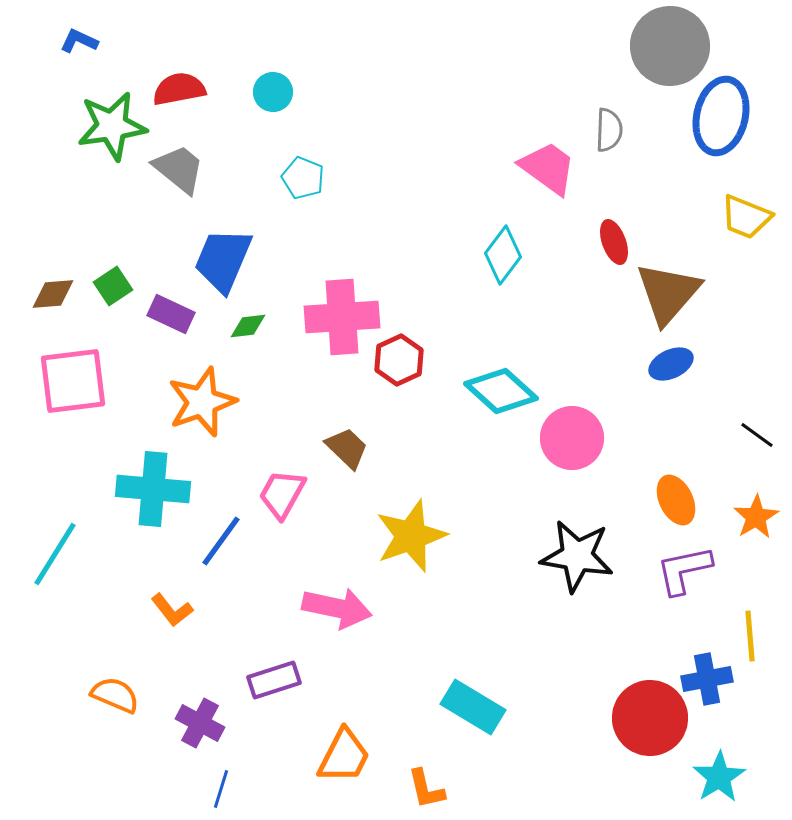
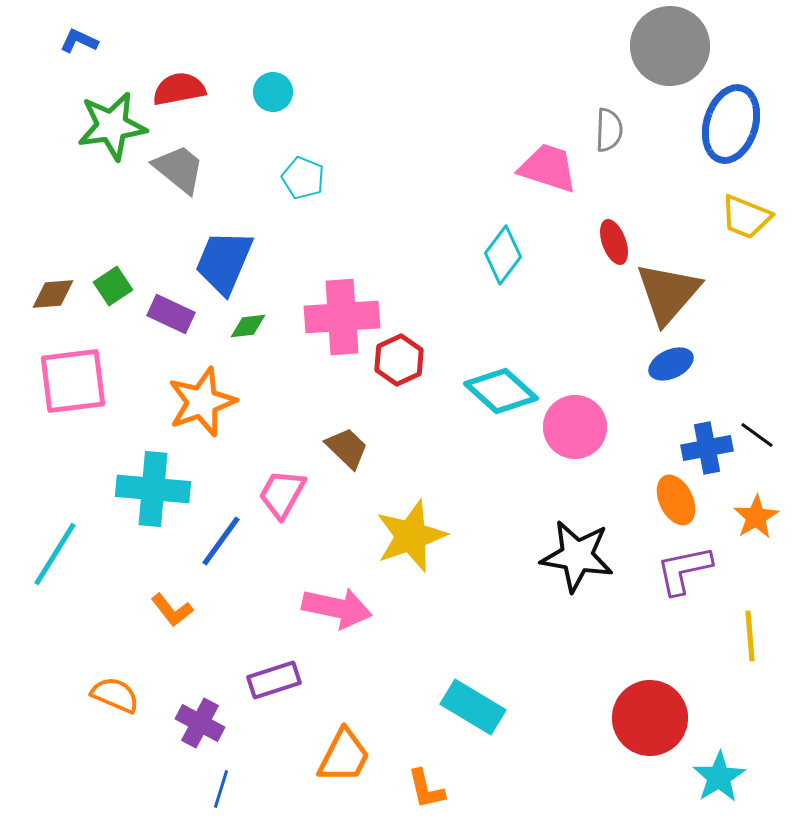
blue ellipse at (721, 116): moved 10 px right, 8 px down; rotated 4 degrees clockwise
pink trapezoid at (548, 168): rotated 18 degrees counterclockwise
blue trapezoid at (223, 260): moved 1 px right, 2 px down
pink circle at (572, 438): moved 3 px right, 11 px up
blue cross at (707, 679): moved 231 px up
